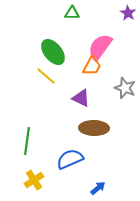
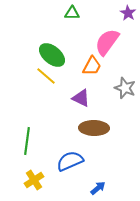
pink semicircle: moved 7 px right, 5 px up
green ellipse: moved 1 px left, 3 px down; rotated 12 degrees counterclockwise
blue semicircle: moved 2 px down
